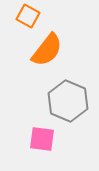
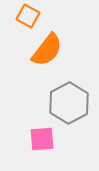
gray hexagon: moved 1 px right, 2 px down; rotated 9 degrees clockwise
pink square: rotated 12 degrees counterclockwise
